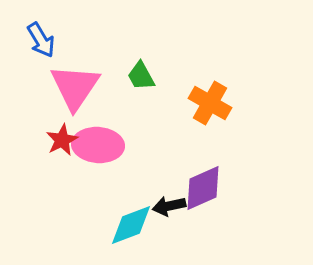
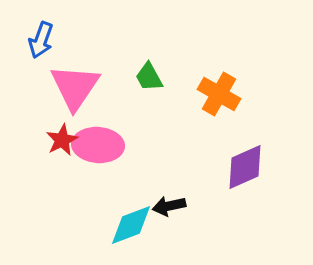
blue arrow: rotated 51 degrees clockwise
green trapezoid: moved 8 px right, 1 px down
orange cross: moved 9 px right, 9 px up
purple diamond: moved 42 px right, 21 px up
